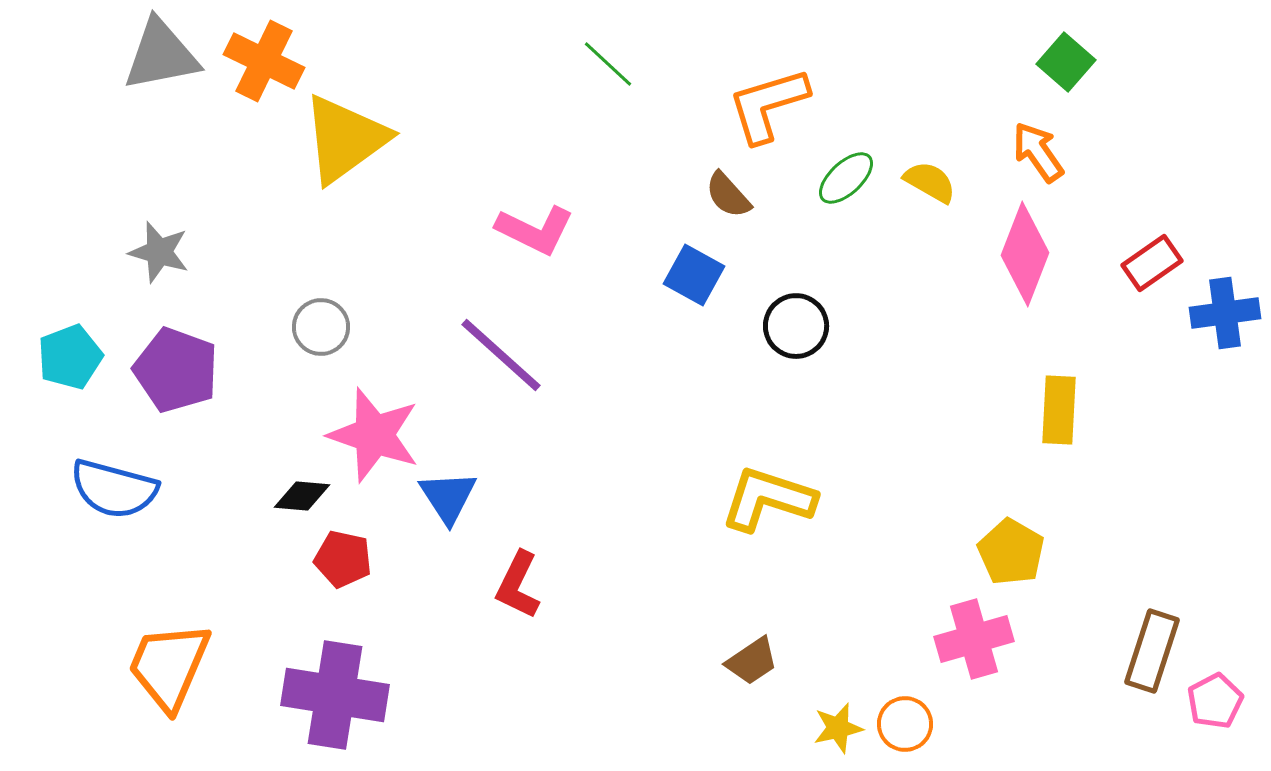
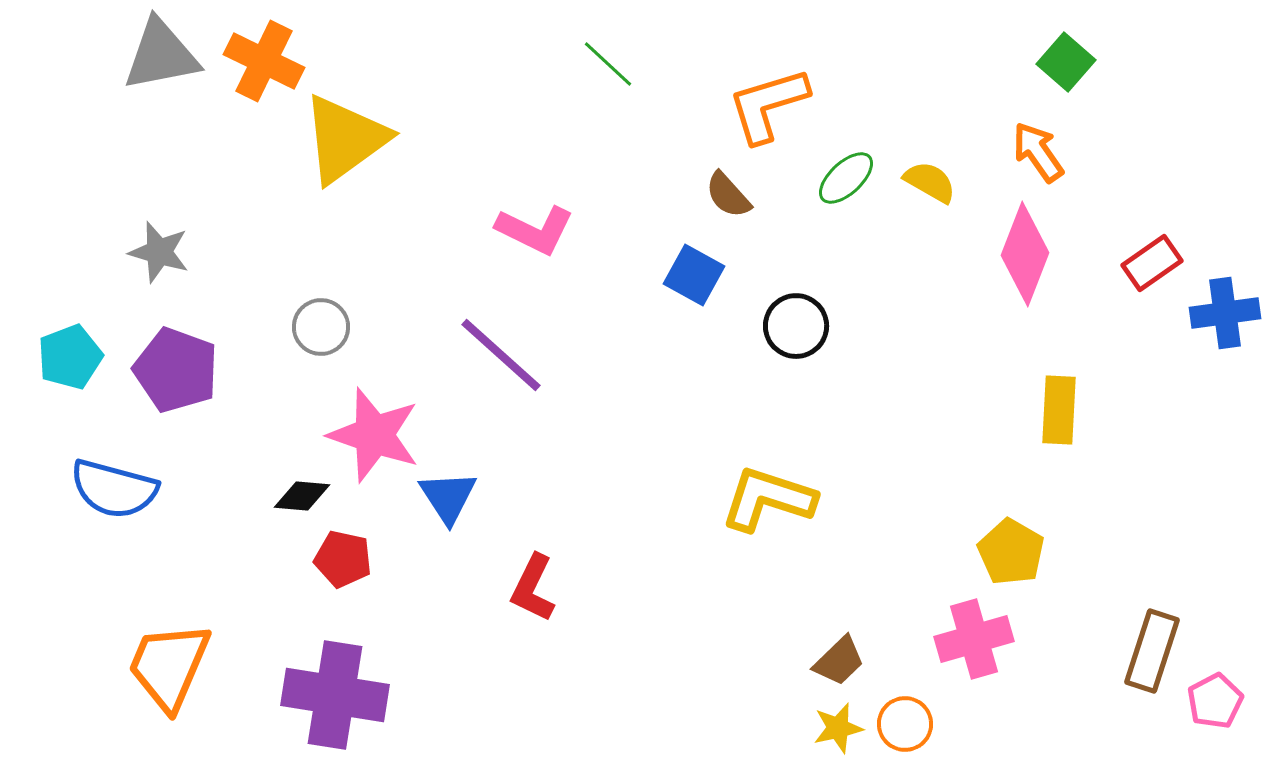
red L-shape: moved 15 px right, 3 px down
brown trapezoid: moved 87 px right; rotated 10 degrees counterclockwise
